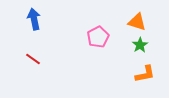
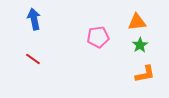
orange triangle: rotated 24 degrees counterclockwise
pink pentagon: rotated 20 degrees clockwise
